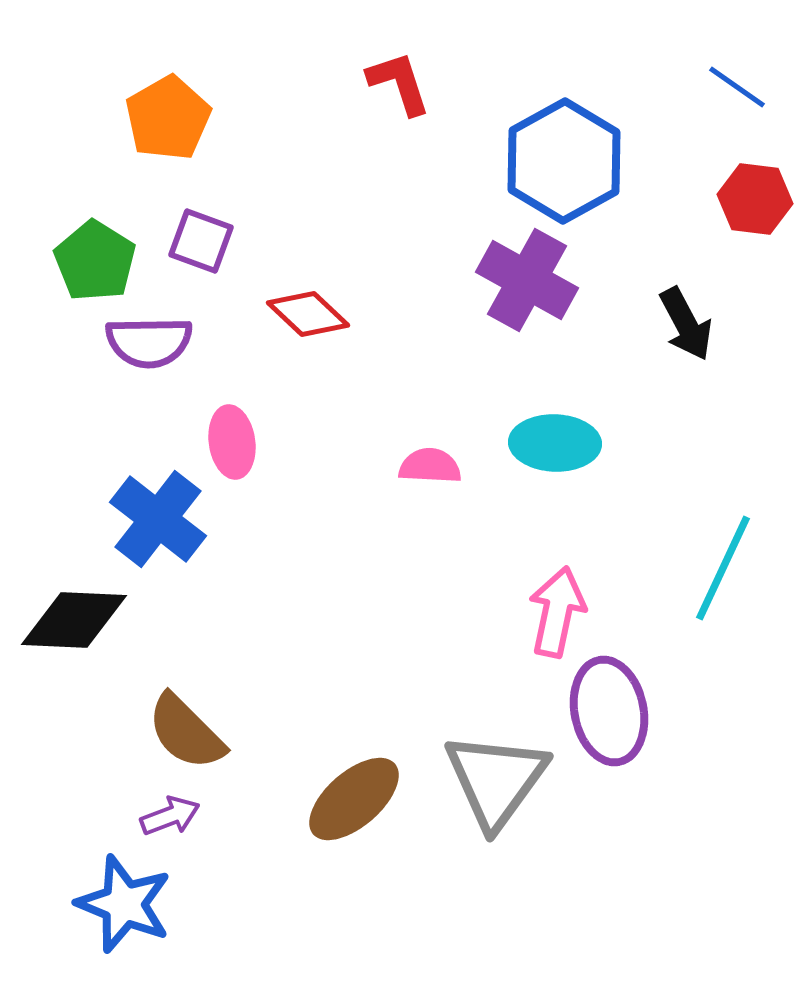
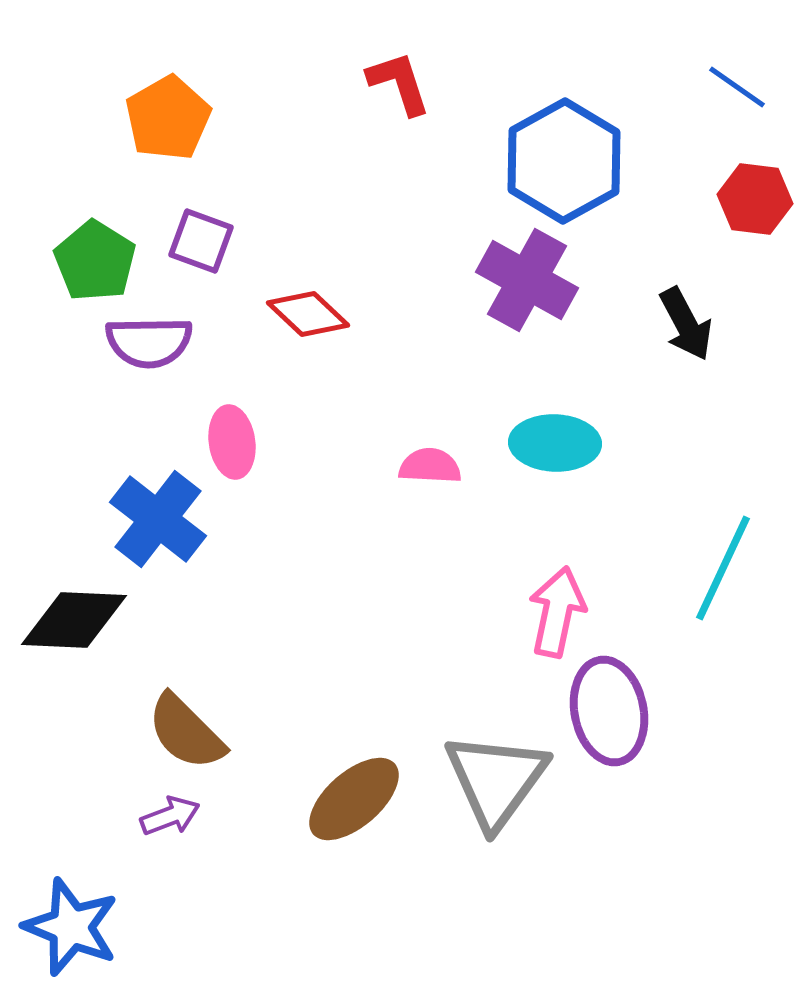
blue star: moved 53 px left, 23 px down
